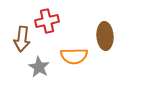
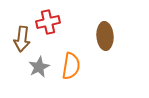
red cross: moved 1 px right, 1 px down
orange semicircle: moved 3 px left, 10 px down; rotated 80 degrees counterclockwise
gray star: rotated 15 degrees clockwise
